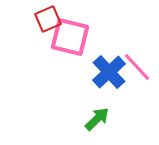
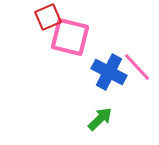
red square: moved 2 px up
blue cross: rotated 20 degrees counterclockwise
green arrow: moved 3 px right
